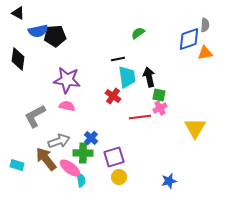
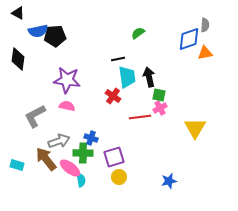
blue cross: rotated 24 degrees counterclockwise
